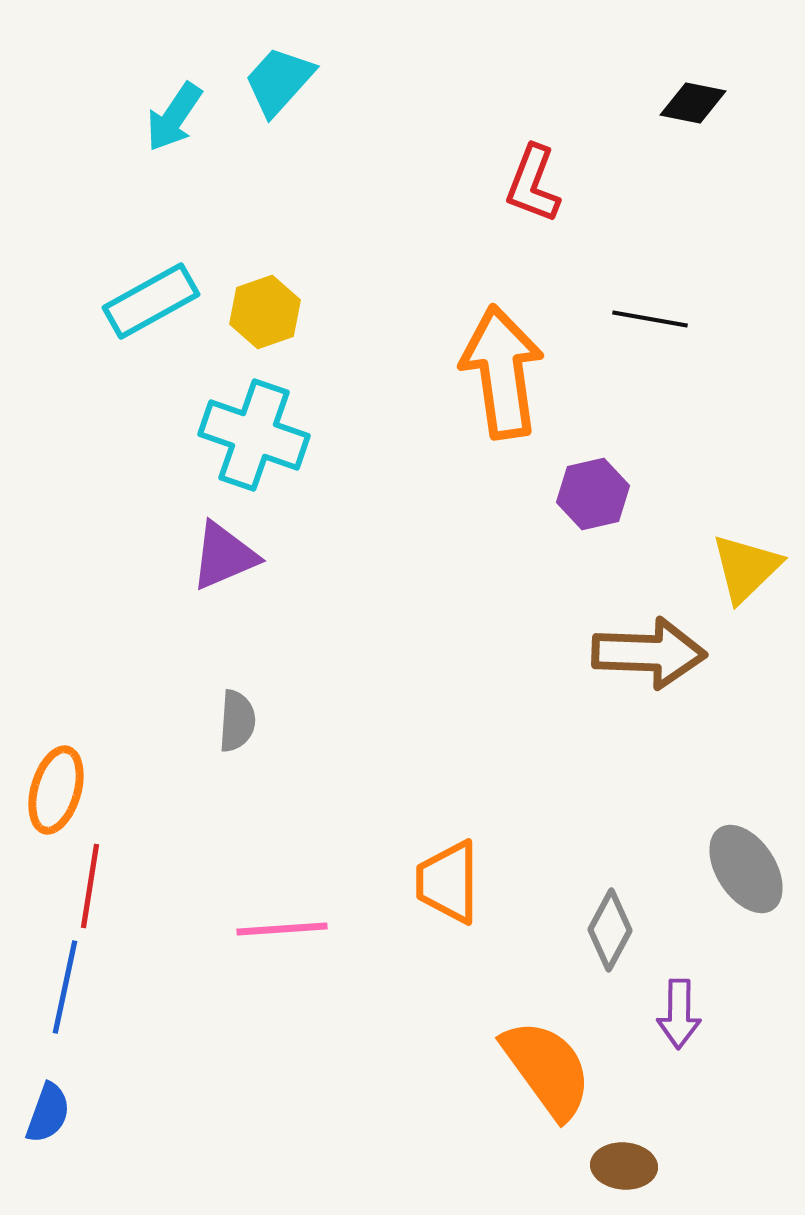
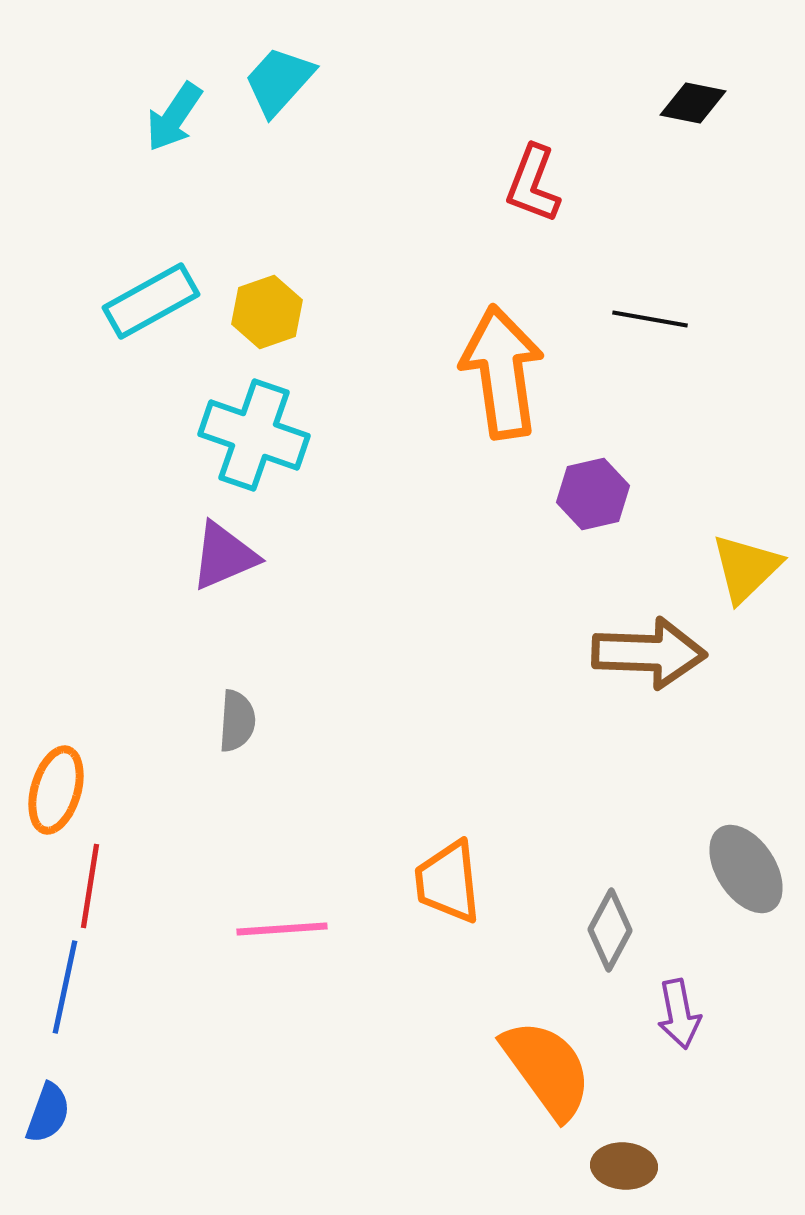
yellow hexagon: moved 2 px right
orange trapezoid: rotated 6 degrees counterclockwise
purple arrow: rotated 12 degrees counterclockwise
